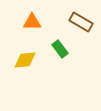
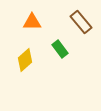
brown rectangle: rotated 20 degrees clockwise
yellow diamond: rotated 35 degrees counterclockwise
